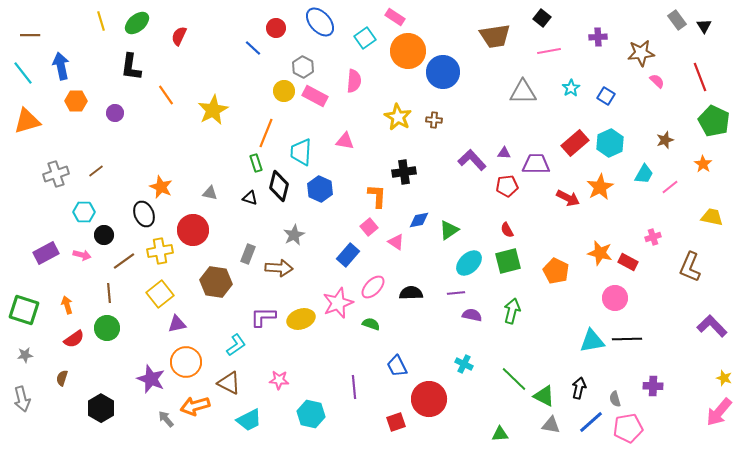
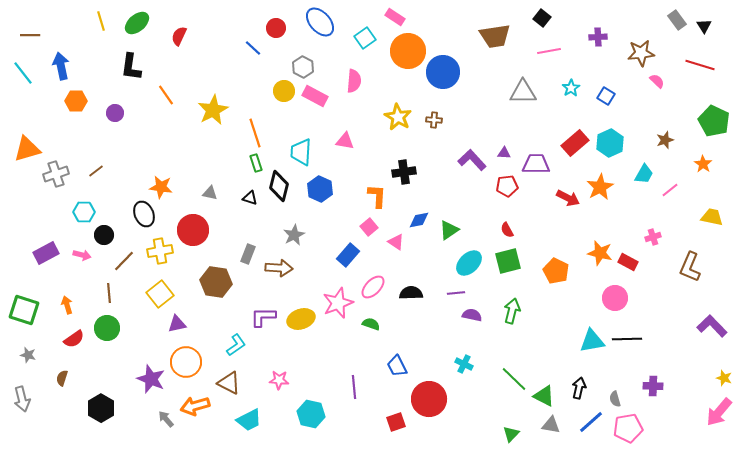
red line at (700, 77): moved 12 px up; rotated 52 degrees counterclockwise
orange triangle at (27, 121): moved 28 px down
orange line at (266, 133): moved 11 px left; rotated 40 degrees counterclockwise
orange star at (161, 187): rotated 15 degrees counterclockwise
pink line at (670, 187): moved 3 px down
brown line at (124, 261): rotated 10 degrees counterclockwise
gray star at (25, 355): moved 3 px right; rotated 21 degrees clockwise
green triangle at (500, 434): moved 11 px right; rotated 42 degrees counterclockwise
